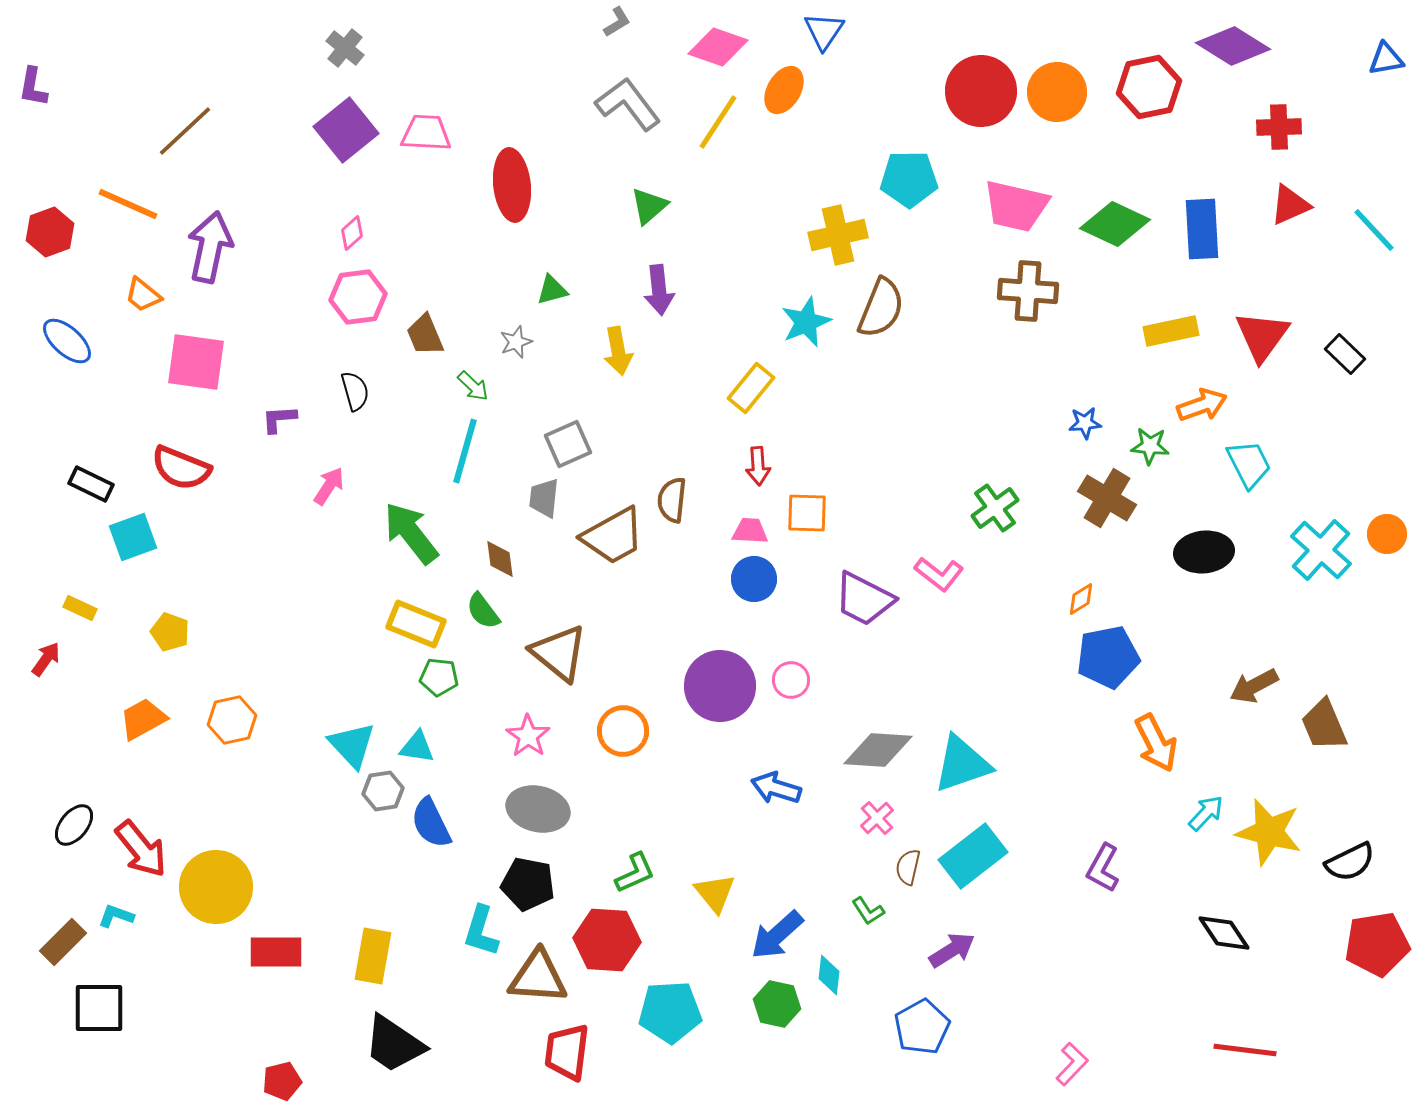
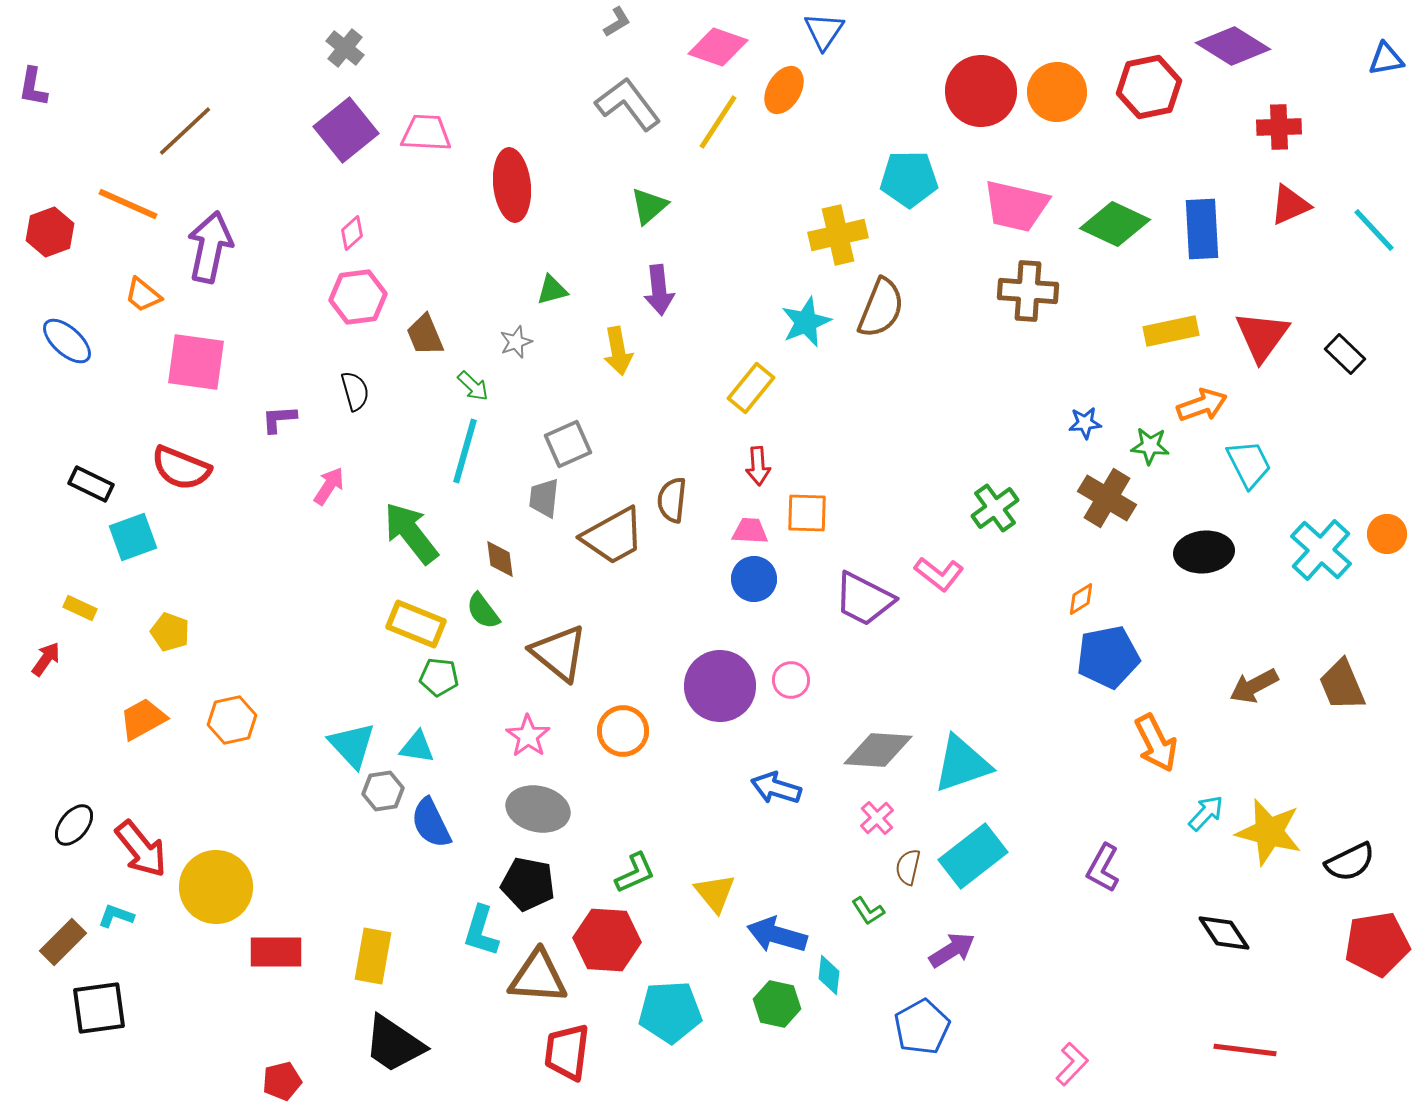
brown trapezoid at (1324, 725): moved 18 px right, 40 px up
blue arrow at (777, 935): rotated 58 degrees clockwise
black square at (99, 1008): rotated 8 degrees counterclockwise
